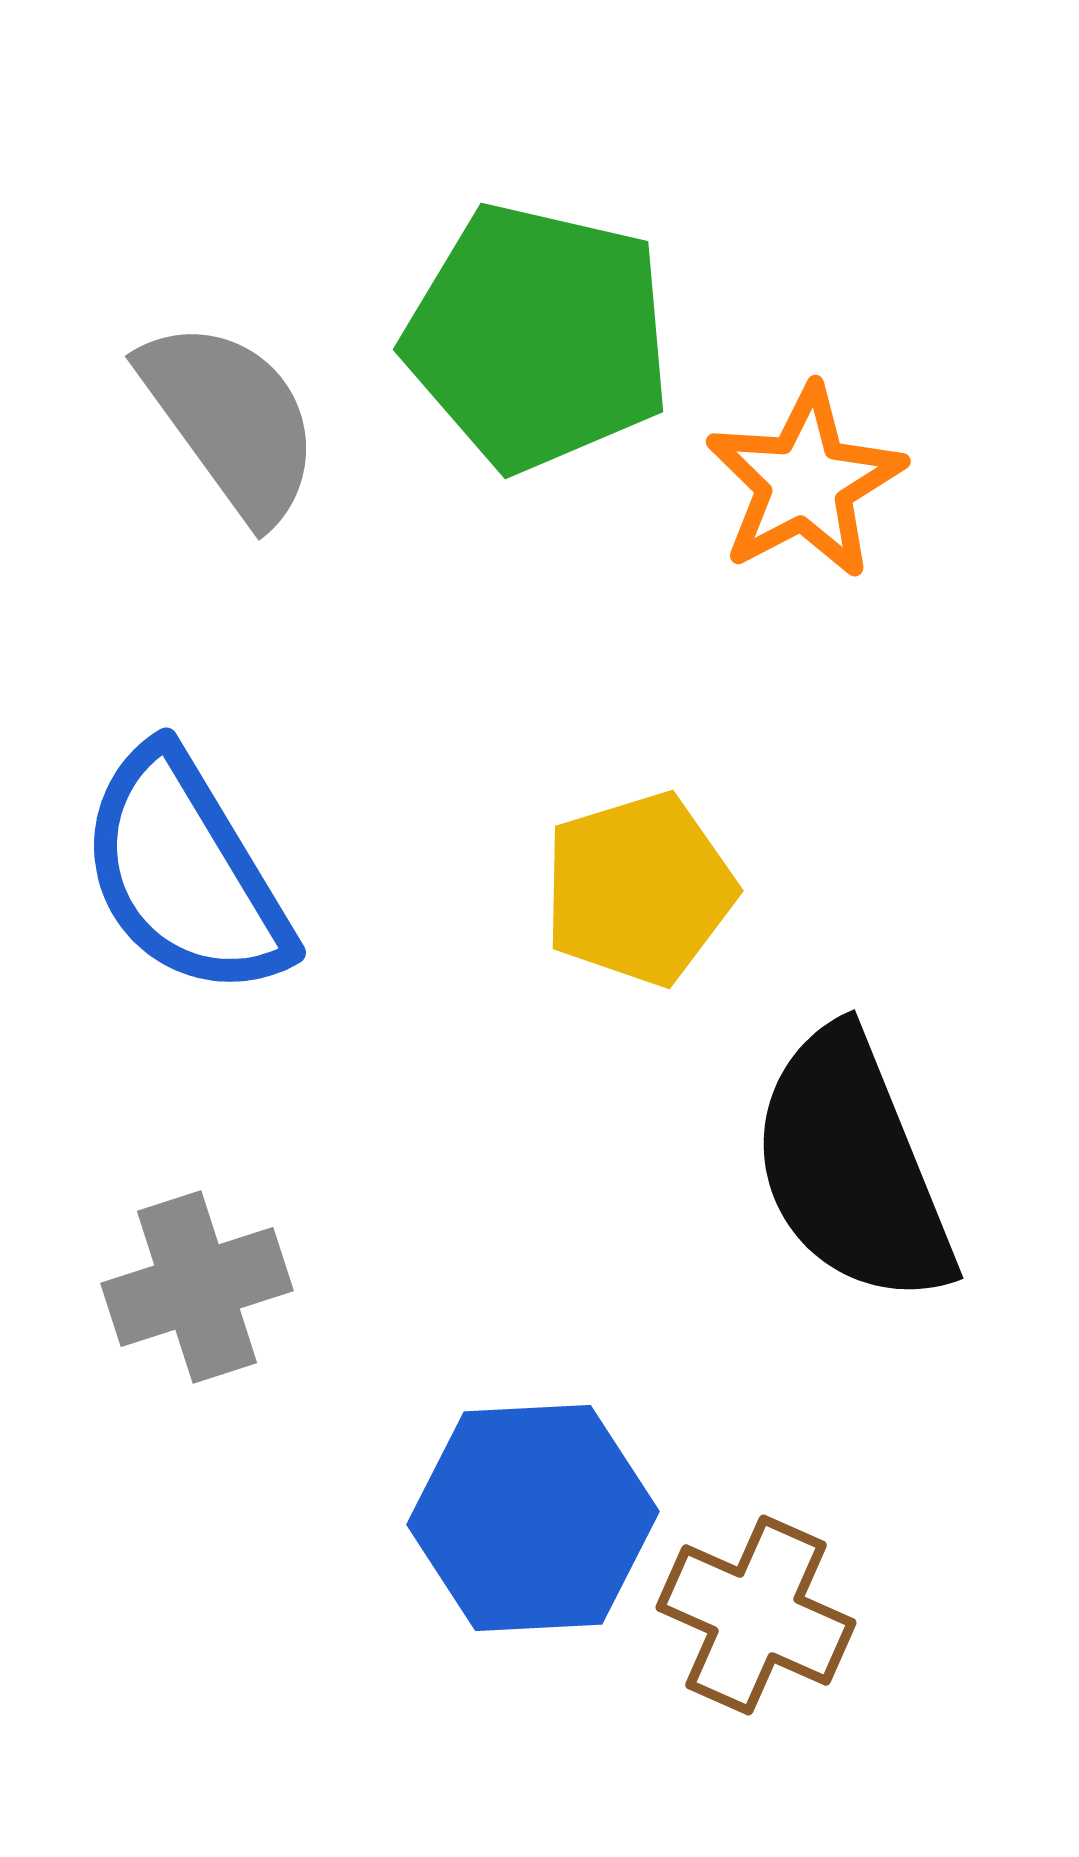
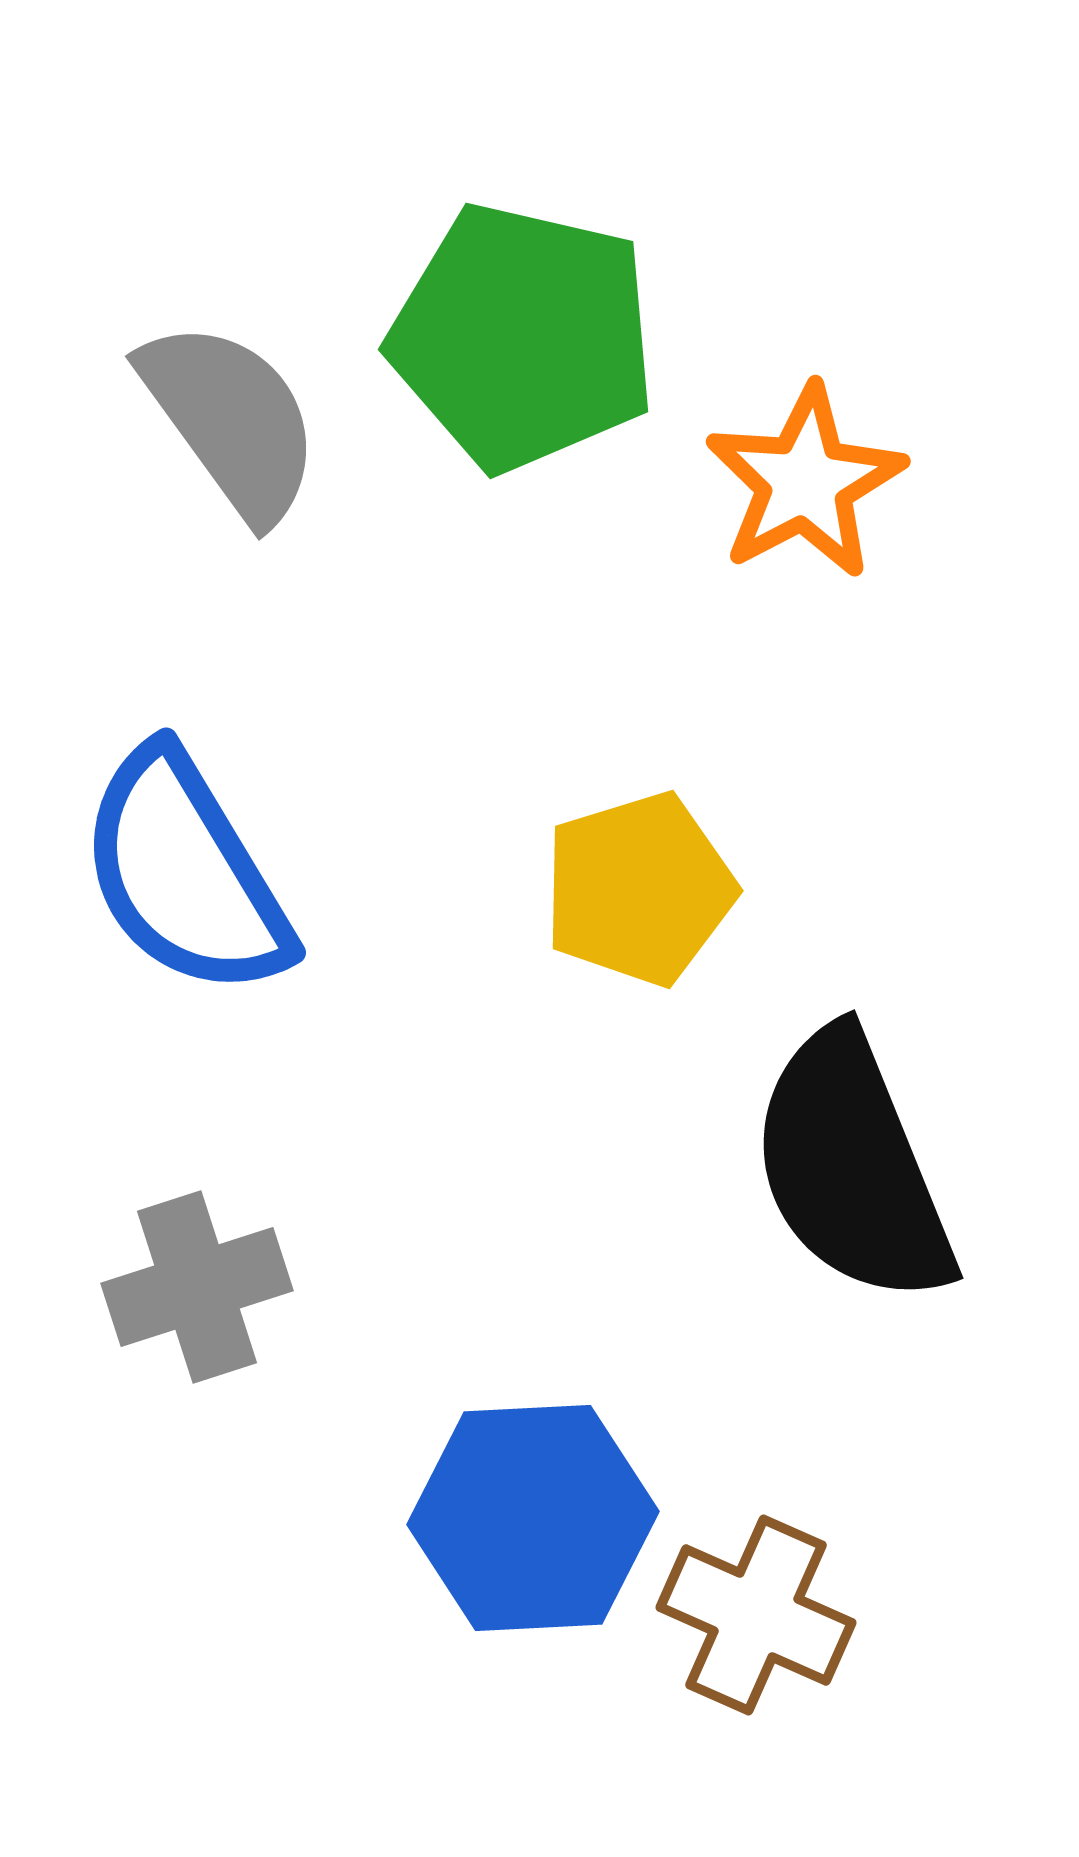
green pentagon: moved 15 px left
